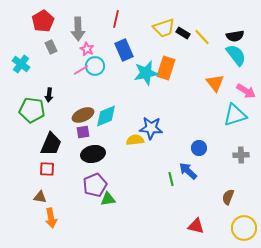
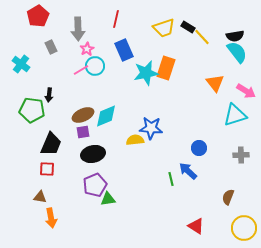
red pentagon: moved 5 px left, 5 px up
black rectangle: moved 5 px right, 6 px up
pink star: rotated 16 degrees clockwise
cyan semicircle: moved 1 px right, 3 px up
red triangle: rotated 18 degrees clockwise
